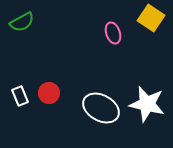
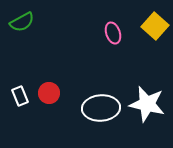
yellow square: moved 4 px right, 8 px down; rotated 8 degrees clockwise
white ellipse: rotated 33 degrees counterclockwise
